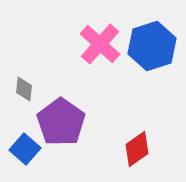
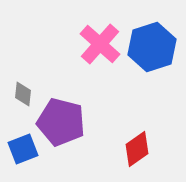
blue hexagon: moved 1 px down
gray diamond: moved 1 px left, 5 px down
purple pentagon: rotated 21 degrees counterclockwise
blue square: moved 2 px left; rotated 28 degrees clockwise
